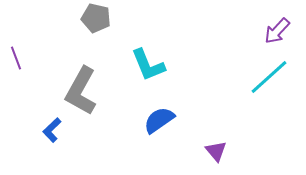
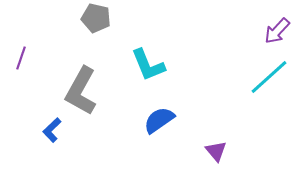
purple line: moved 5 px right; rotated 40 degrees clockwise
